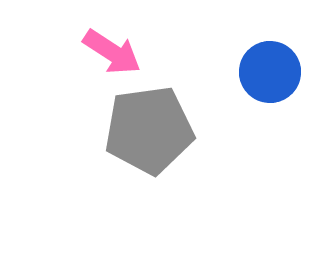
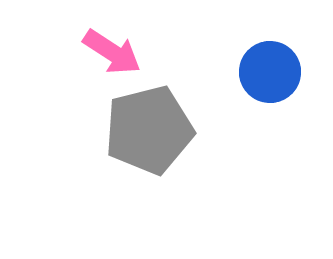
gray pentagon: rotated 6 degrees counterclockwise
